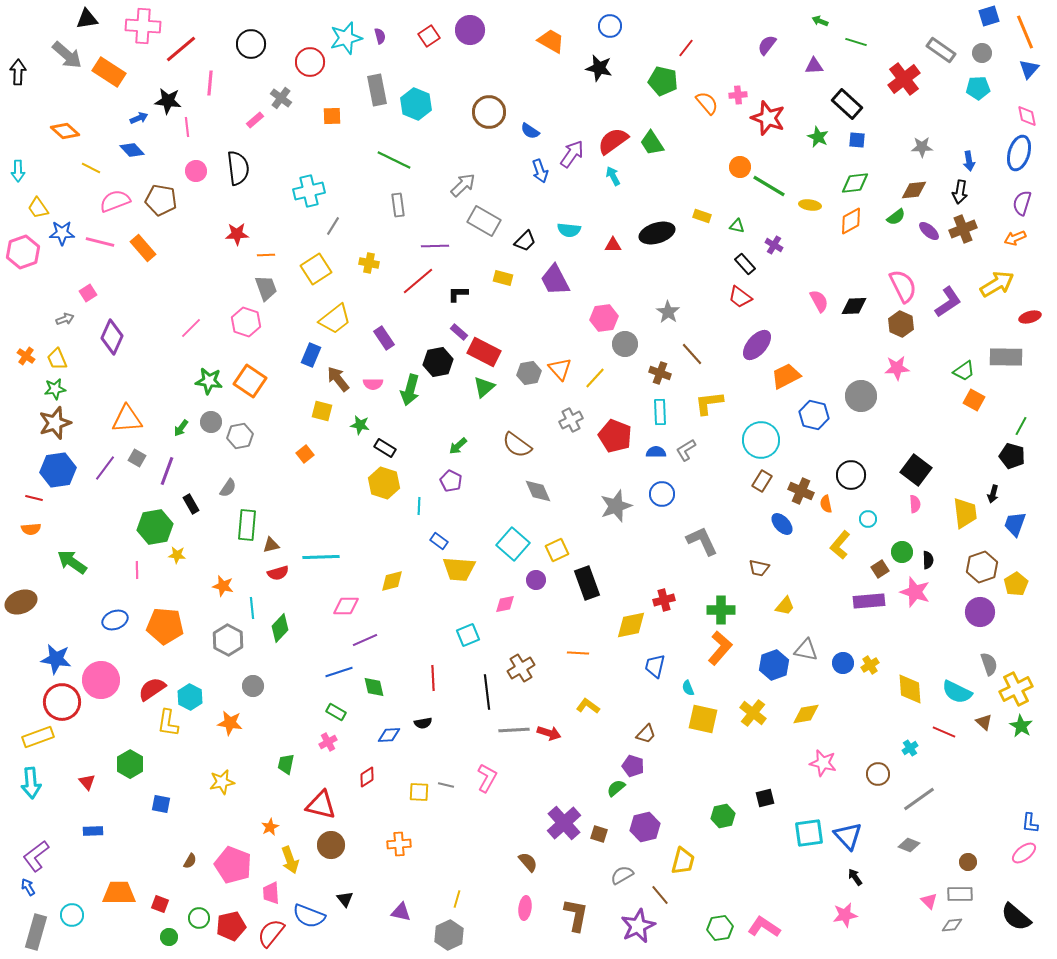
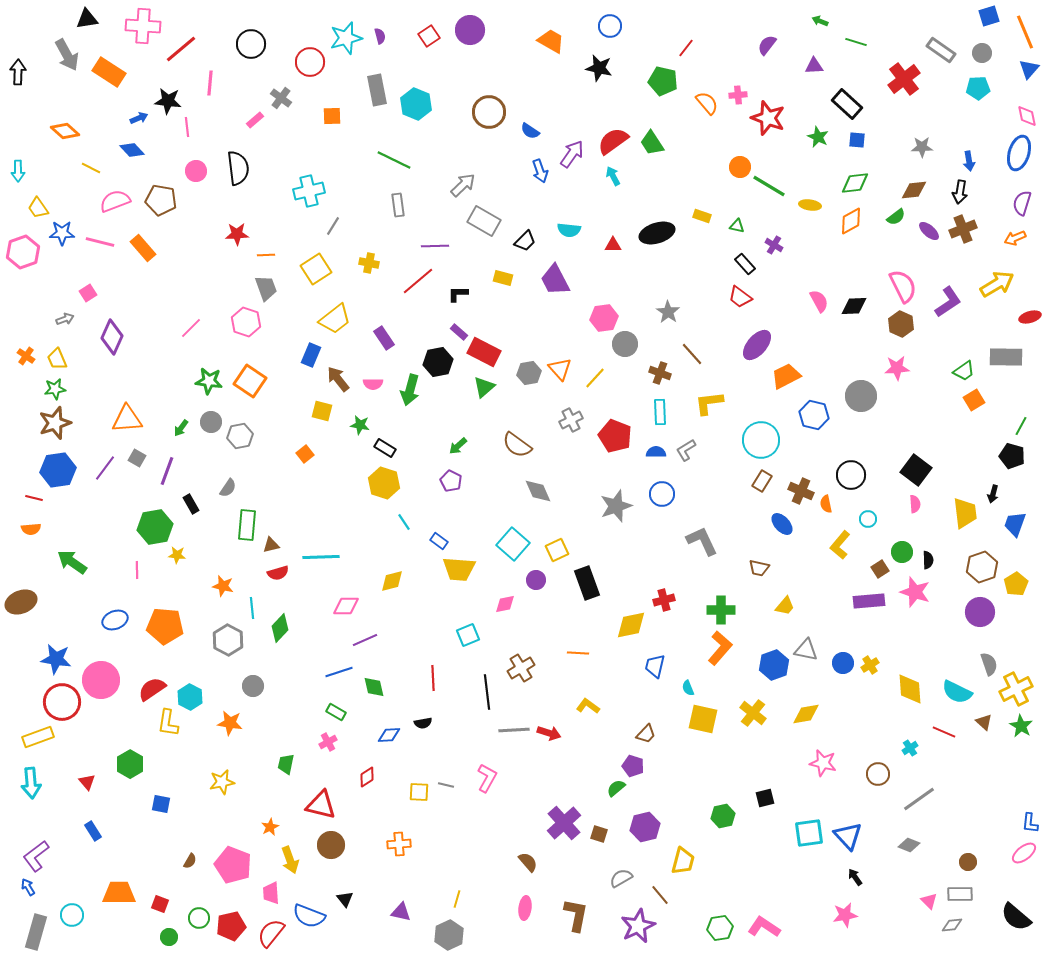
gray arrow at (67, 55): rotated 20 degrees clockwise
orange square at (974, 400): rotated 30 degrees clockwise
cyan line at (419, 506): moved 15 px left, 16 px down; rotated 36 degrees counterclockwise
blue rectangle at (93, 831): rotated 60 degrees clockwise
gray semicircle at (622, 875): moved 1 px left, 3 px down
